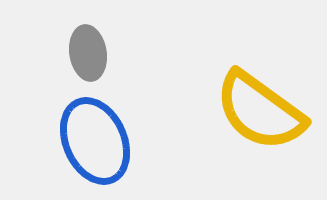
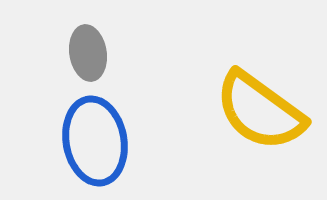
blue ellipse: rotated 14 degrees clockwise
